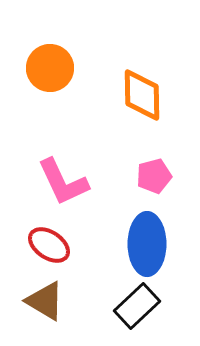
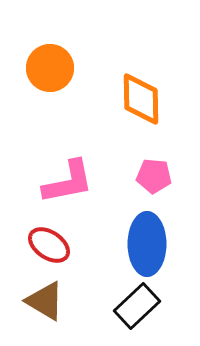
orange diamond: moved 1 px left, 4 px down
pink pentagon: rotated 20 degrees clockwise
pink L-shape: moved 5 px right; rotated 76 degrees counterclockwise
